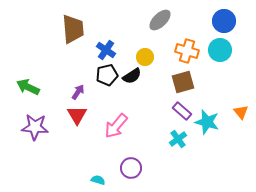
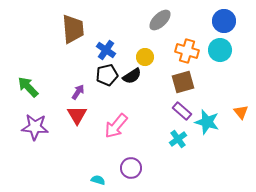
green arrow: rotated 20 degrees clockwise
